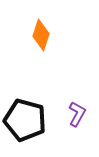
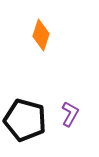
purple L-shape: moved 7 px left
